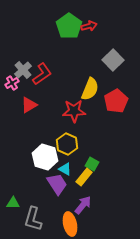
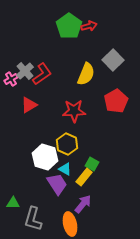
gray cross: moved 2 px right, 1 px down
pink cross: moved 1 px left, 4 px up
yellow semicircle: moved 4 px left, 15 px up
purple arrow: moved 1 px up
